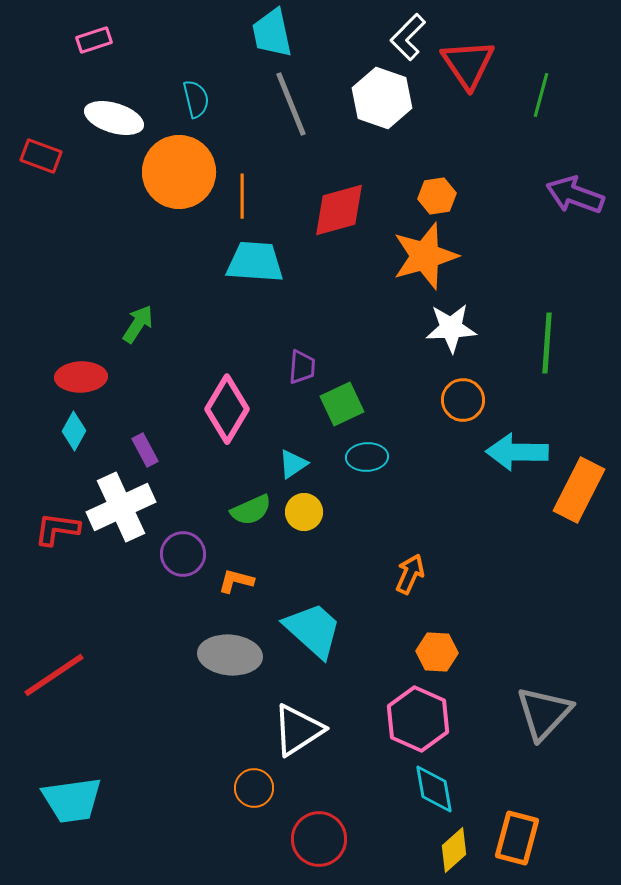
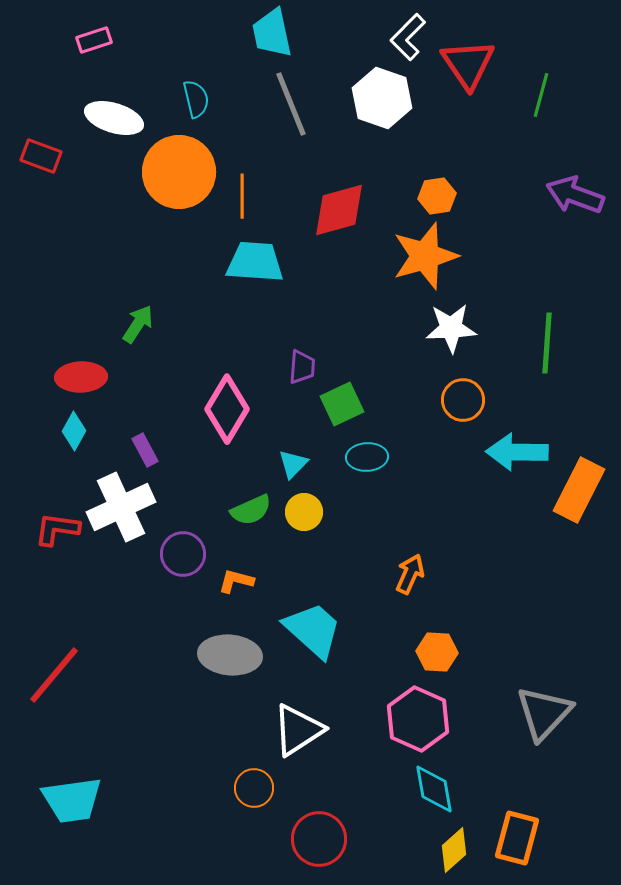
cyan triangle at (293, 464): rotated 12 degrees counterclockwise
red line at (54, 675): rotated 16 degrees counterclockwise
